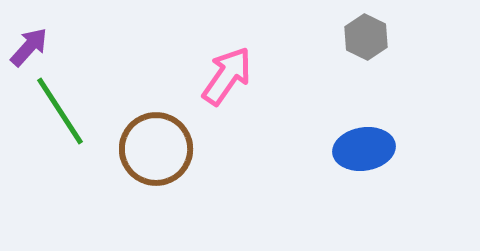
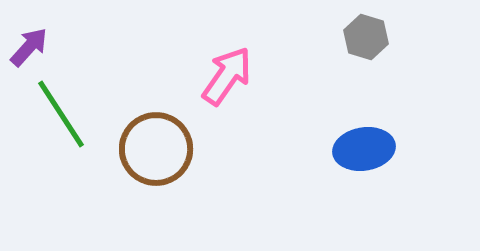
gray hexagon: rotated 9 degrees counterclockwise
green line: moved 1 px right, 3 px down
